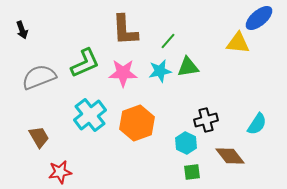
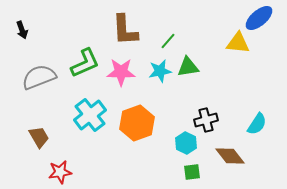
pink star: moved 2 px left, 1 px up
